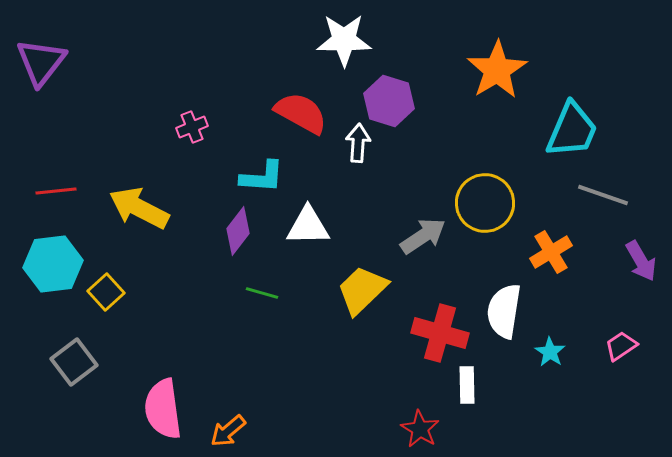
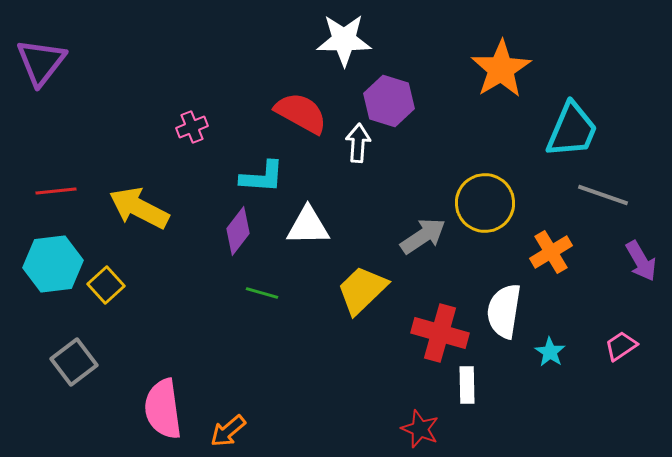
orange star: moved 4 px right, 1 px up
yellow square: moved 7 px up
red star: rotated 9 degrees counterclockwise
